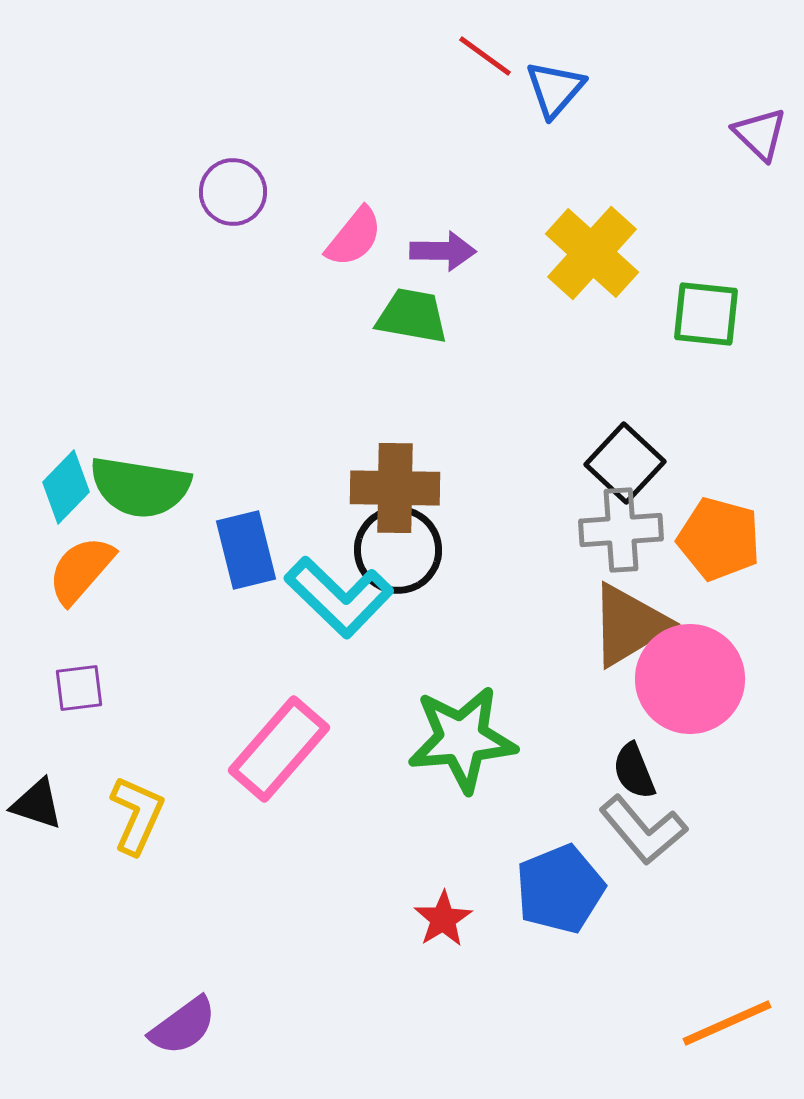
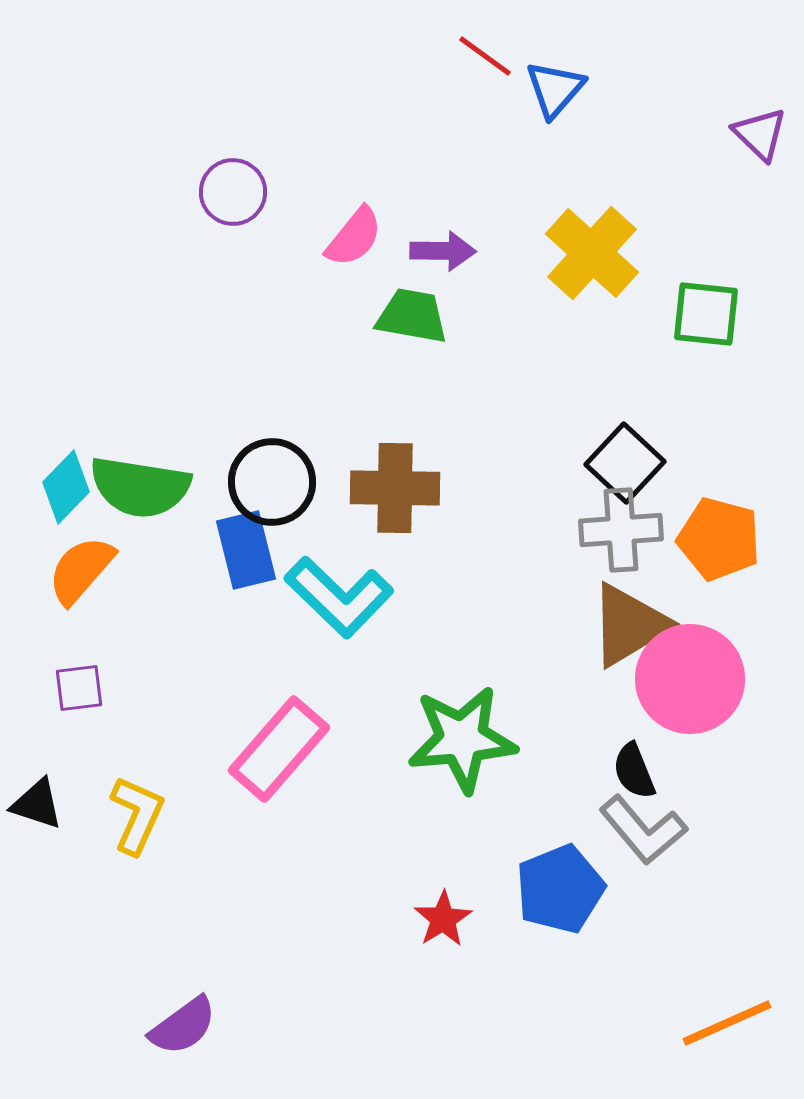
black circle: moved 126 px left, 68 px up
